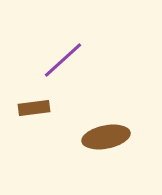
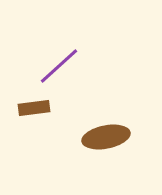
purple line: moved 4 px left, 6 px down
